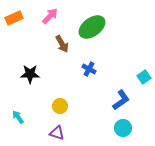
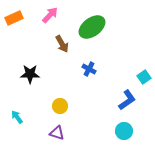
pink arrow: moved 1 px up
blue L-shape: moved 6 px right
cyan arrow: moved 1 px left
cyan circle: moved 1 px right, 3 px down
